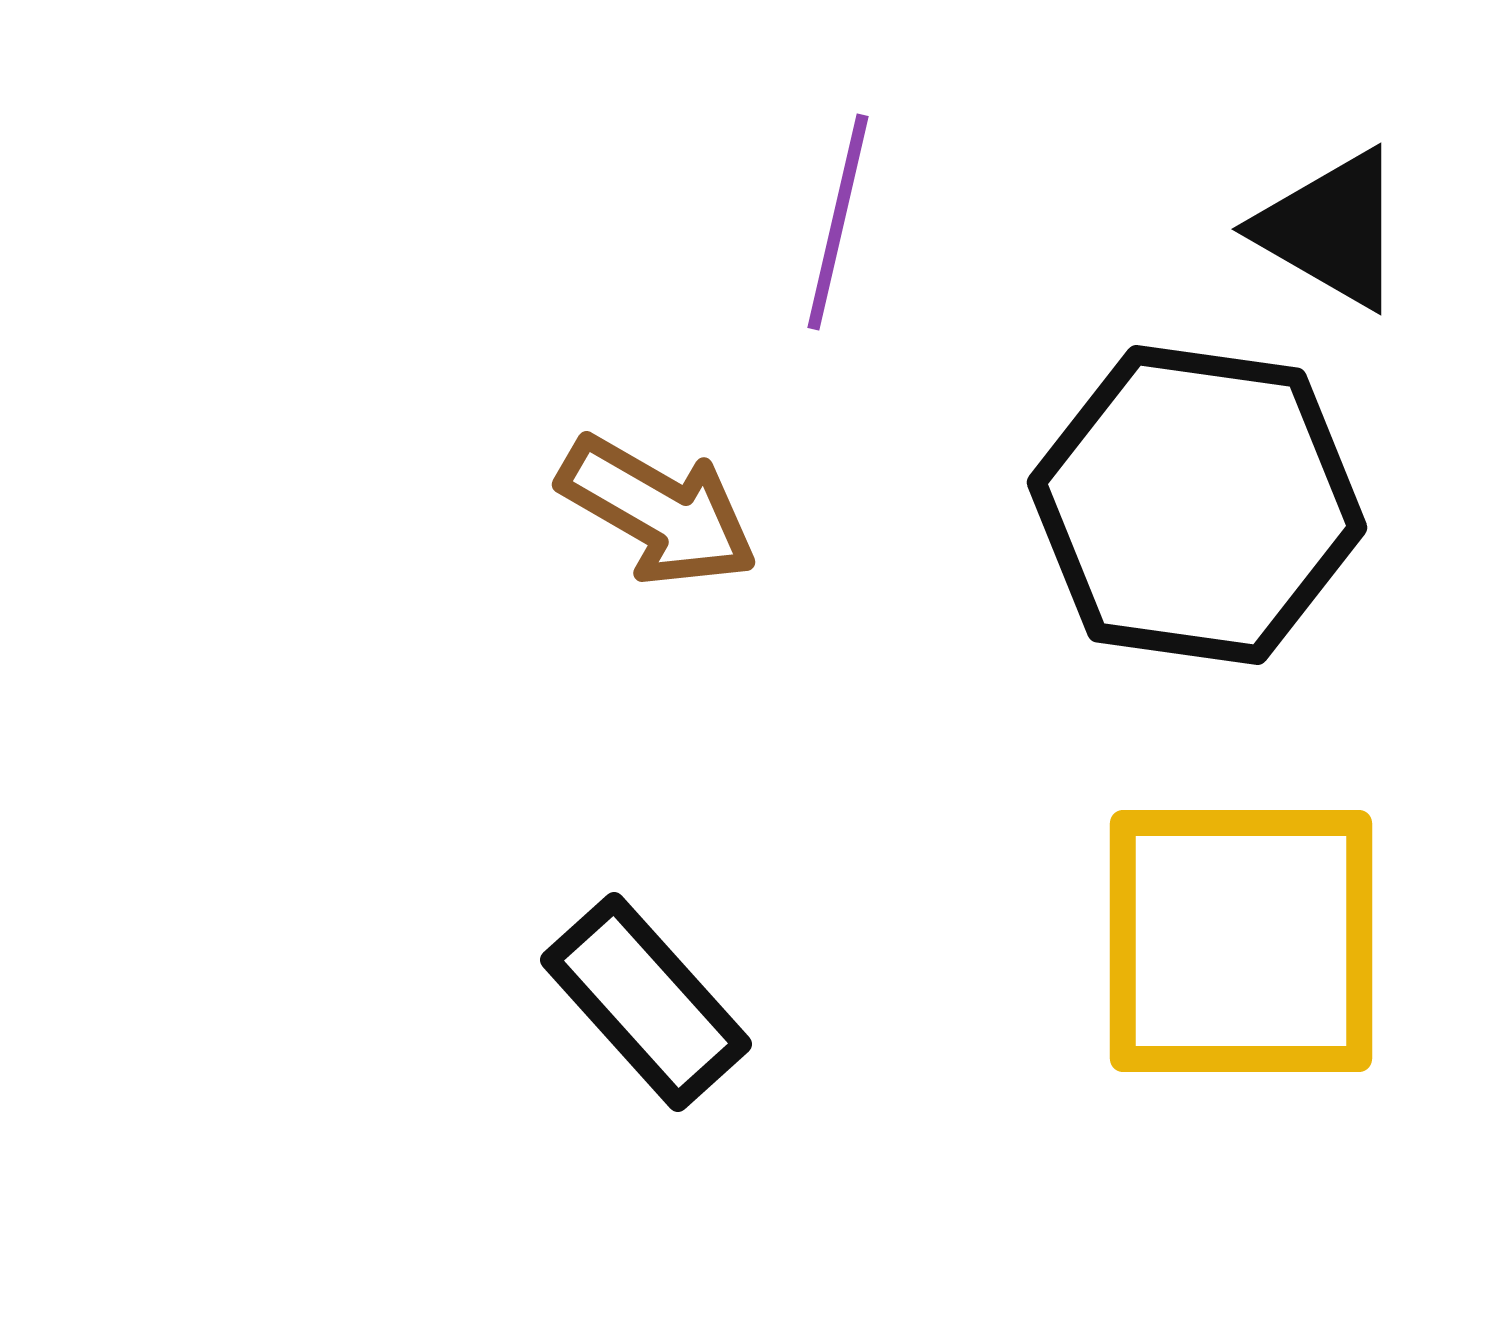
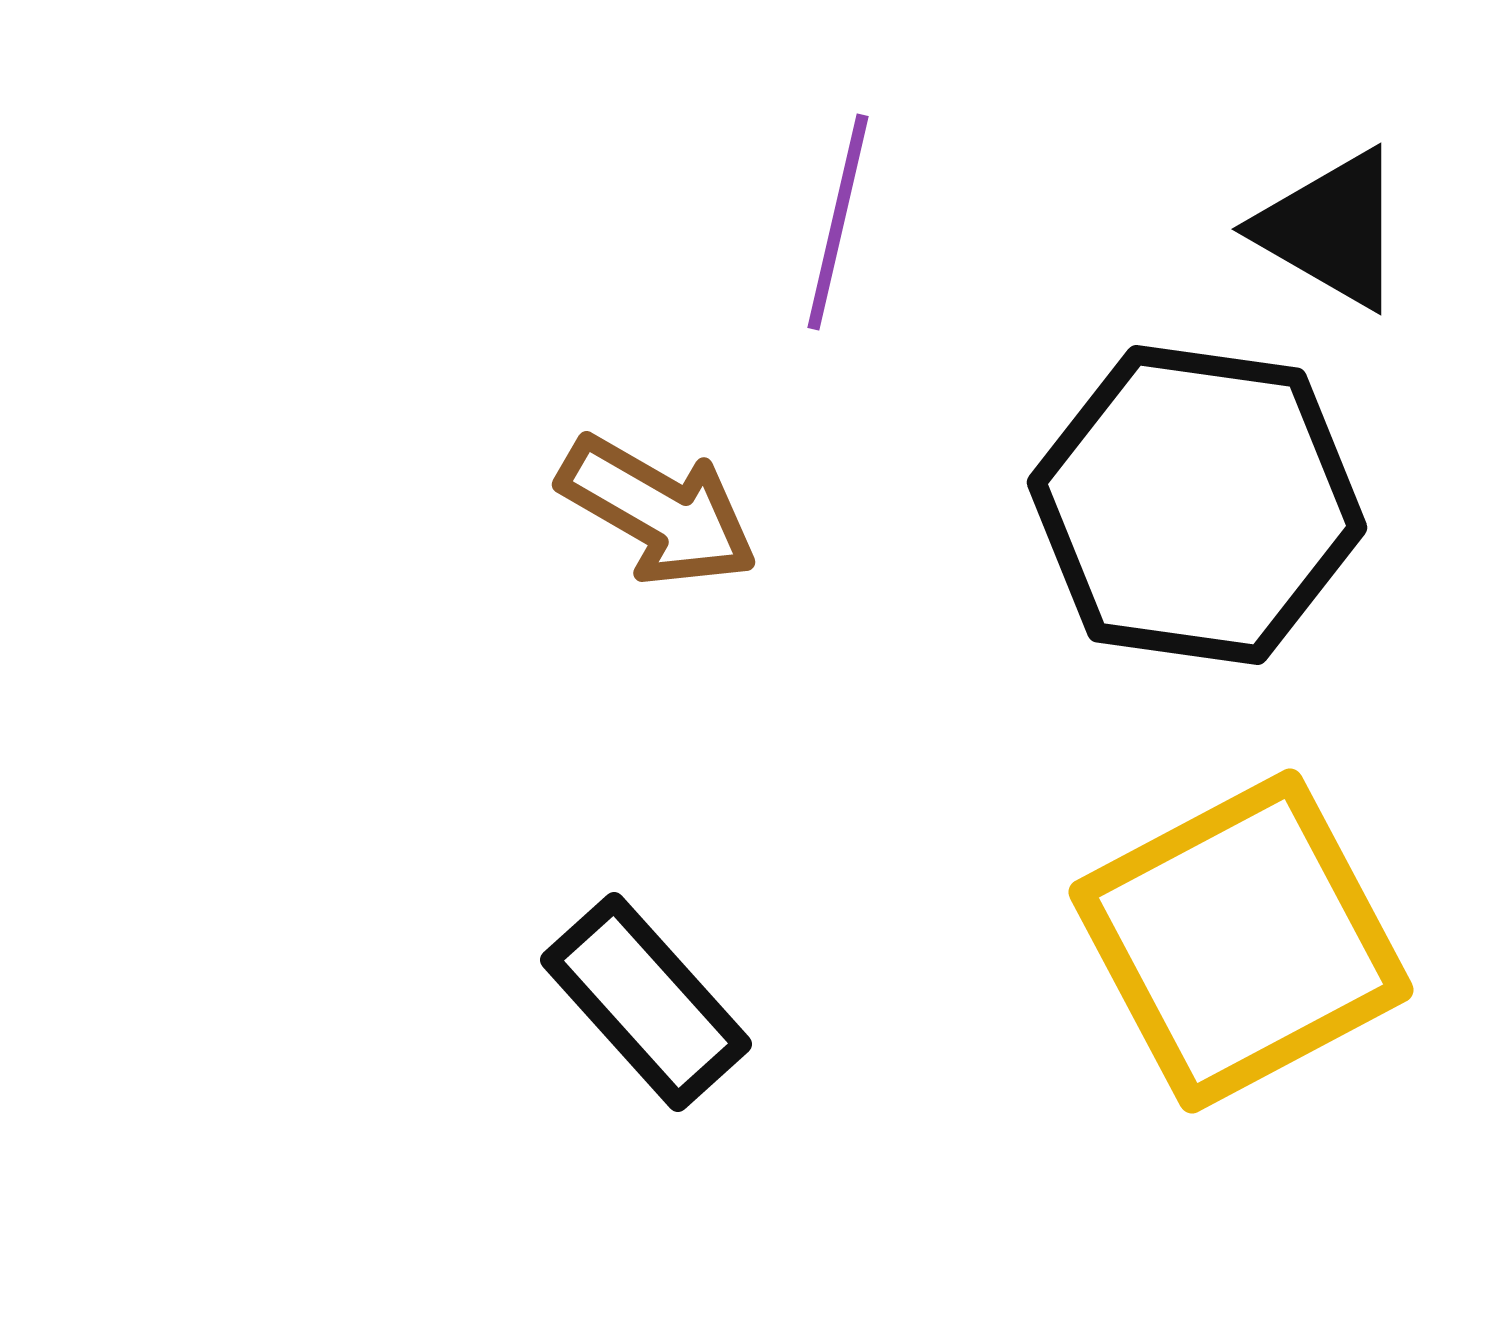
yellow square: rotated 28 degrees counterclockwise
